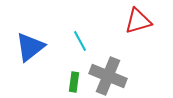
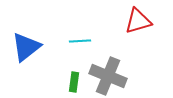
cyan line: rotated 65 degrees counterclockwise
blue triangle: moved 4 px left
